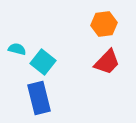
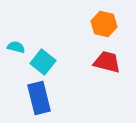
orange hexagon: rotated 20 degrees clockwise
cyan semicircle: moved 1 px left, 2 px up
red trapezoid: rotated 120 degrees counterclockwise
